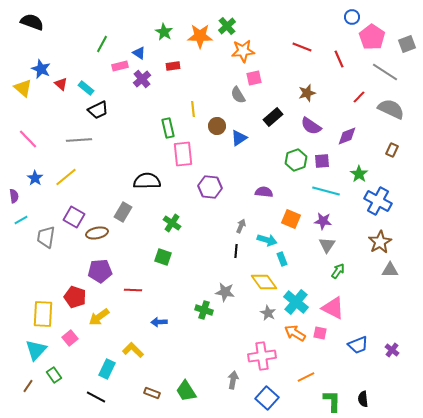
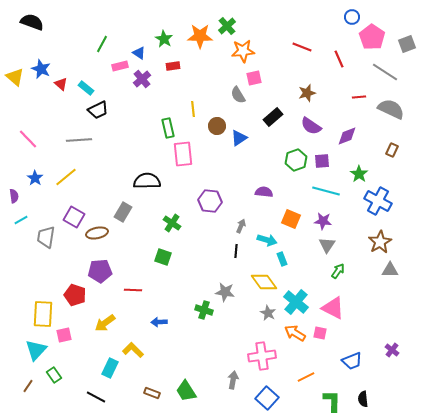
green star at (164, 32): moved 7 px down
yellow triangle at (23, 88): moved 8 px left, 11 px up
red line at (359, 97): rotated 40 degrees clockwise
purple hexagon at (210, 187): moved 14 px down
red pentagon at (75, 297): moved 2 px up
yellow arrow at (99, 317): moved 6 px right, 6 px down
pink square at (70, 338): moved 6 px left, 3 px up; rotated 28 degrees clockwise
blue trapezoid at (358, 345): moved 6 px left, 16 px down
cyan rectangle at (107, 369): moved 3 px right, 1 px up
